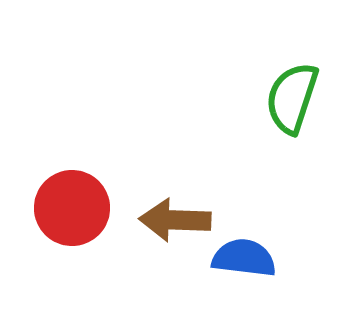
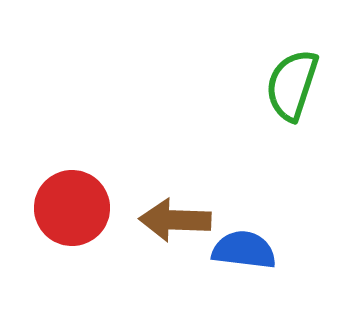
green semicircle: moved 13 px up
blue semicircle: moved 8 px up
